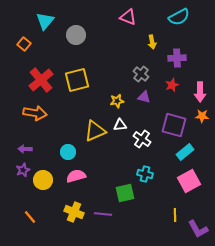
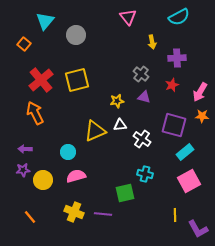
pink triangle: rotated 30 degrees clockwise
pink arrow: rotated 30 degrees clockwise
orange arrow: rotated 125 degrees counterclockwise
purple star: rotated 16 degrees clockwise
